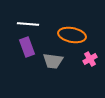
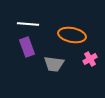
gray trapezoid: moved 1 px right, 3 px down
